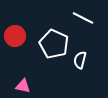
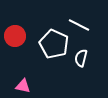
white line: moved 4 px left, 7 px down
white semicircle: moved 1 px right, 2 px up
